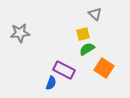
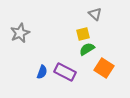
gray star: rotated 18 degrees counterclockwise
purple rectangle: moved 1 px right, 2 px down
blue semicircle: moved 9 px left, 11 px up
